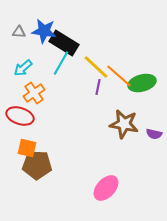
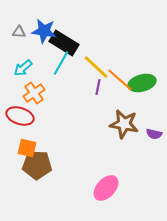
orange line: moved 1 px right, 4 px down
